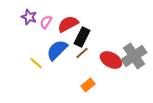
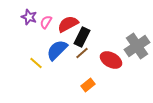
gray cross: moved 3 px right, 10 px up
